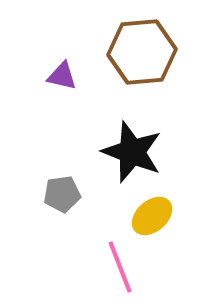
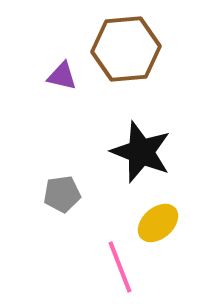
brown hexagon: moved 16 px left, 3 px up
black star: moved 9 px right
yellow ellipse: moved 6 px right, 7 px down
